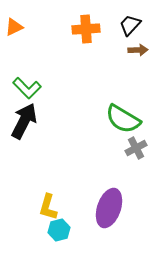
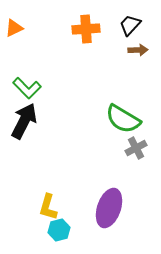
orange triangle: moved 1 px down
